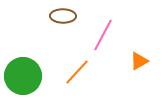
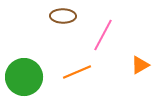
orange triangle: moved 1 px right, 4 px down
orange line: rotated 24 degrees clockwise
green circle: moved 1 px right, 1 px down
